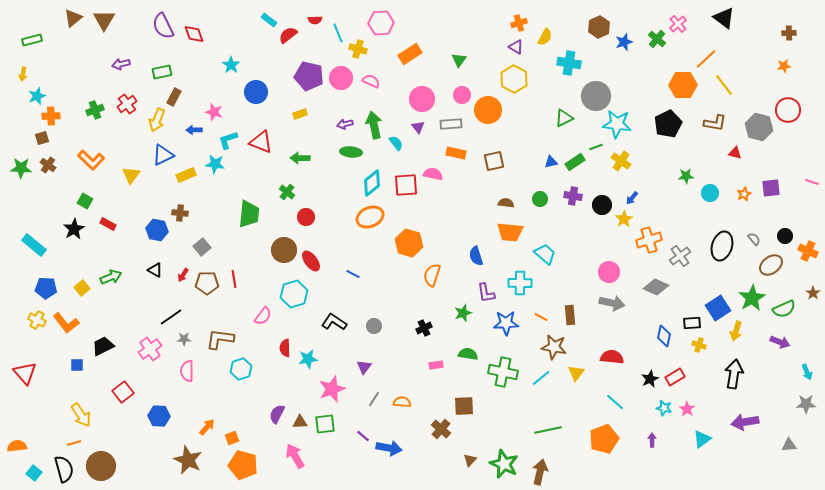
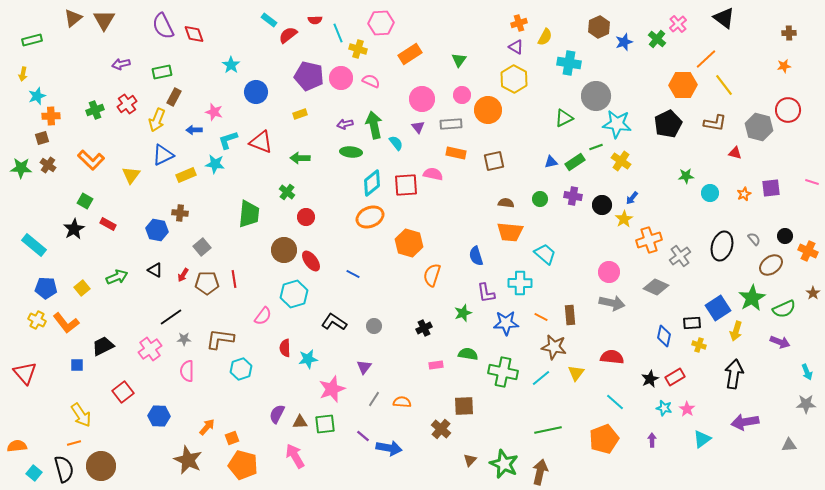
green arrow at (111, 277): moved 6 px right
